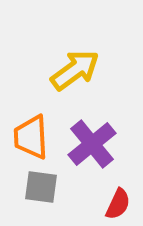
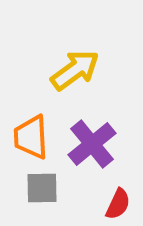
gray square: moved 1 px right, 1 px down; rotated 9 degrees counterclockwise
